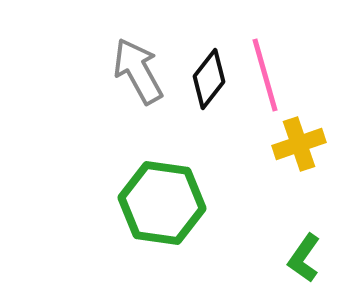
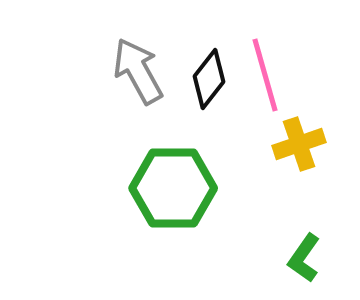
green hexagon: moved 11 px right, 15 px up; rotated 8 degrees counterclockwise
